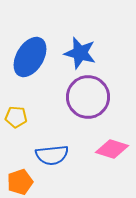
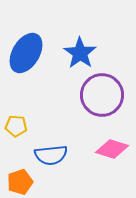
blue star: rotated 20 degrees clockwise
blue ellipse: moved 4 px left, 4 px up
purple circle: moved 14 px right, 2 px up
yellow pentagon: moved 9 px down
blue semicircle: moved 1 px left
